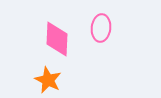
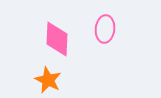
pink ellipse: moved 4 px right, 1 px down
